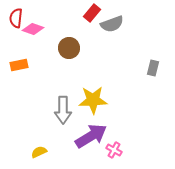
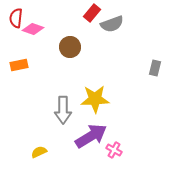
brown circle: moved 1 px right, 1 px up
gray rectangle: moved 2 px right
yellow star: moved 2 px right, 1 px up
